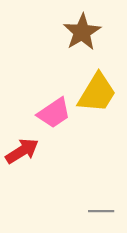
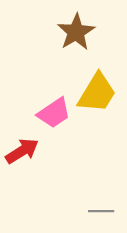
brown star: moved 6 px left
